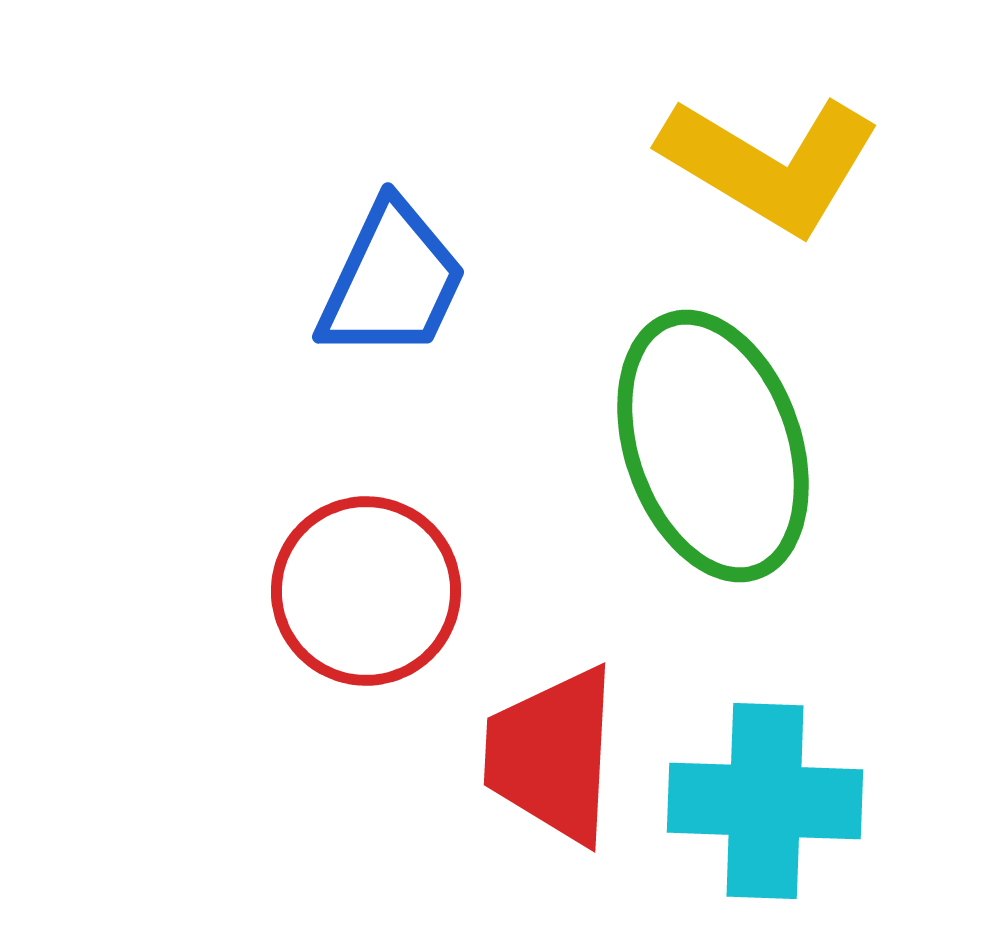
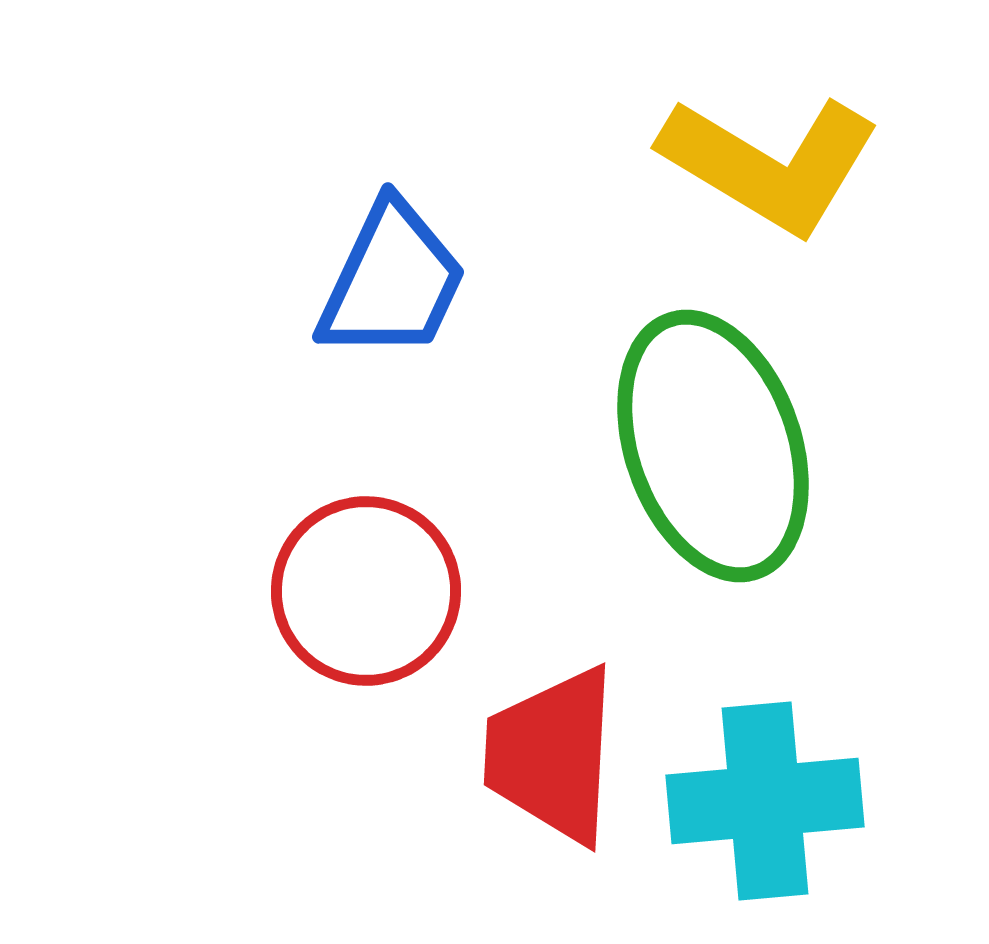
cyan cross: rotated 7 degrees counterclockwise
